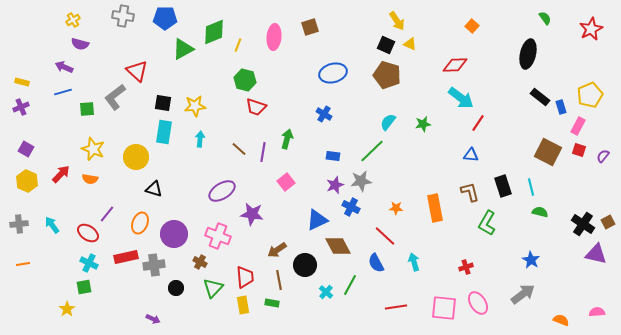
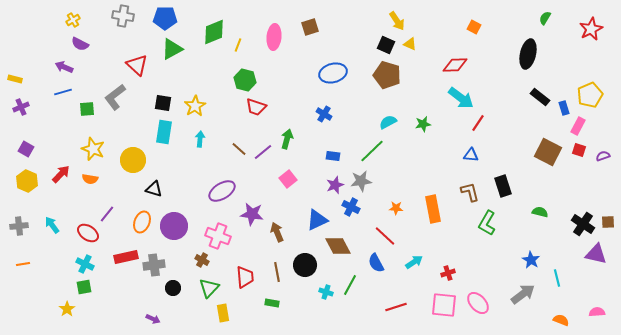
green semicircle at (545, 18): rotated 112 degrees counterclockwise
orange square at (472, 26): moved 2 px right, 1 px down; rotated 16 degrees counterclockwise
purple semicircle at (80, 44): rotated 12 degrees clockwise
green triangle at (183, 49): moved 11 px left
red triangle at (137, 71): moved 6 px up
yellow rectangle at (22, 82): moved 7 px left, 3 px up
yellow star at (195, 106): rotated 25 degrees counterclockwise
blue rectangle at (561, 107): moved 3 px right, 1 px down
cyan semicircle at (388, 122): rotated 24 degrees clockwise
purple line at (263, 152): rotated 42 degrees clockwise
purple semicircle at (603, 156): rotated 32 degrees clockwise
yellow circle at (136, 157): moved 3 px left, 3 px down
pink square at (286, 182): moved 2 px right, 3 px up
cyan line at (531, 187): moved 26 px right, 91 px down
orange rectangle at (435, 208): moved 2 px left, 1 px down
brown square at (608, 222): rotated 24 degrees clockwise
orange ellipse at (140, 223): moved 2 px right, 1 px up
gray cross at (19, 224): moved 2 px down
purple circle at (174, 234): moved 8 px up
brown arrow at (277, 250): moved 18 px up; rotated 102 degrees clockwise
brown cross at (200, 262): moved 2 px right, 2 px up
cyan arrow at (414, 262): rotated 72 degrees clockwise
cyan cross at (89, 263): moved 4 px left, 1 px down
red cross at (466, 267): moved 18 px left, 6 px down
brown line at (279, 280): moved 2 px left, 8 px up
black circle at (176, 288): moved 3 px left
green triangle at (213, 288): moved 4 px left
cyan cross at (326, 292): rotated 24 degrees counterclockwise
pink ellipse at (478, 303): rotated 10 degrees counterclockwise
yellow rectangle at (243, 305): moved 20 px left, 8 px down
red line at (396, 307): rotated 10 degrees counterclockwise
pink square at (444, 308): moved 3 px up
